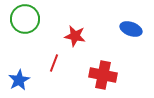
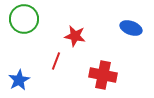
green circle: moved 1 px left
blue ellipse: moved 1 px up
red line: moved 2 px right, 2 px up
